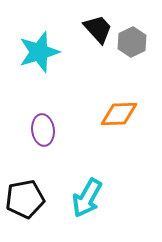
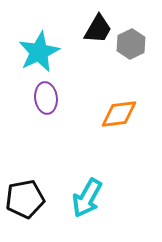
black trapezoid: rotated 72 degrees clockwise
gray hexagon: moved 1 px left, 2 px down
cyan star: rotated 9 degrees counterclockwise
orange diamond: rotated 6 degrees counterclockwise
purple ellipse: moved 3 px right, 32 px up
